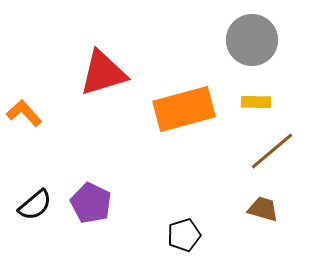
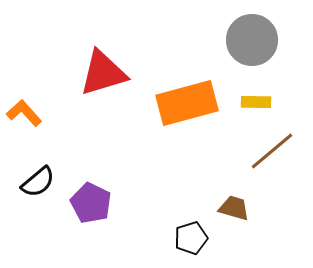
orange rectangle: moved 3 px right, 6 px up
black semicircle: moved 3 px right, 23 px up
brown trapezoid: moved 29 px left, 1 px up
black pentagon: moved 7 px right, 3 px down
